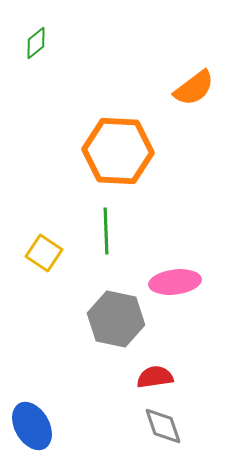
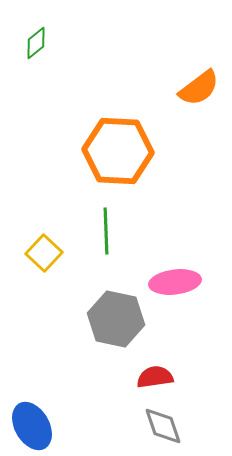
orange semicircle: moved 5 px right
yellow square: rotated 9 degrees clockwise
